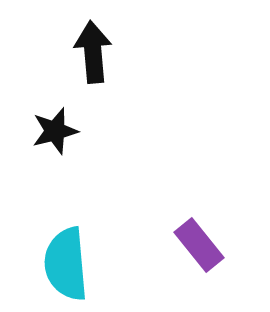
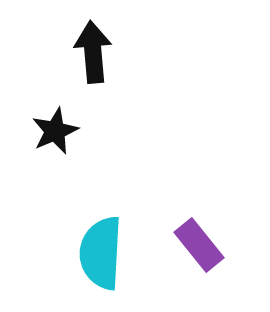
black star: rotated 9 degrees counterclockwise
cyan semicircle: moved 35 px right, 11 px up; rotated 8 degrees clockwise
